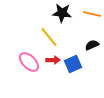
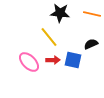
black star: moved 2 px left
black semicircle: moved 1 px left, 1 px up
blue square: moved 4 px up; rotated 36 degrees clockwise
